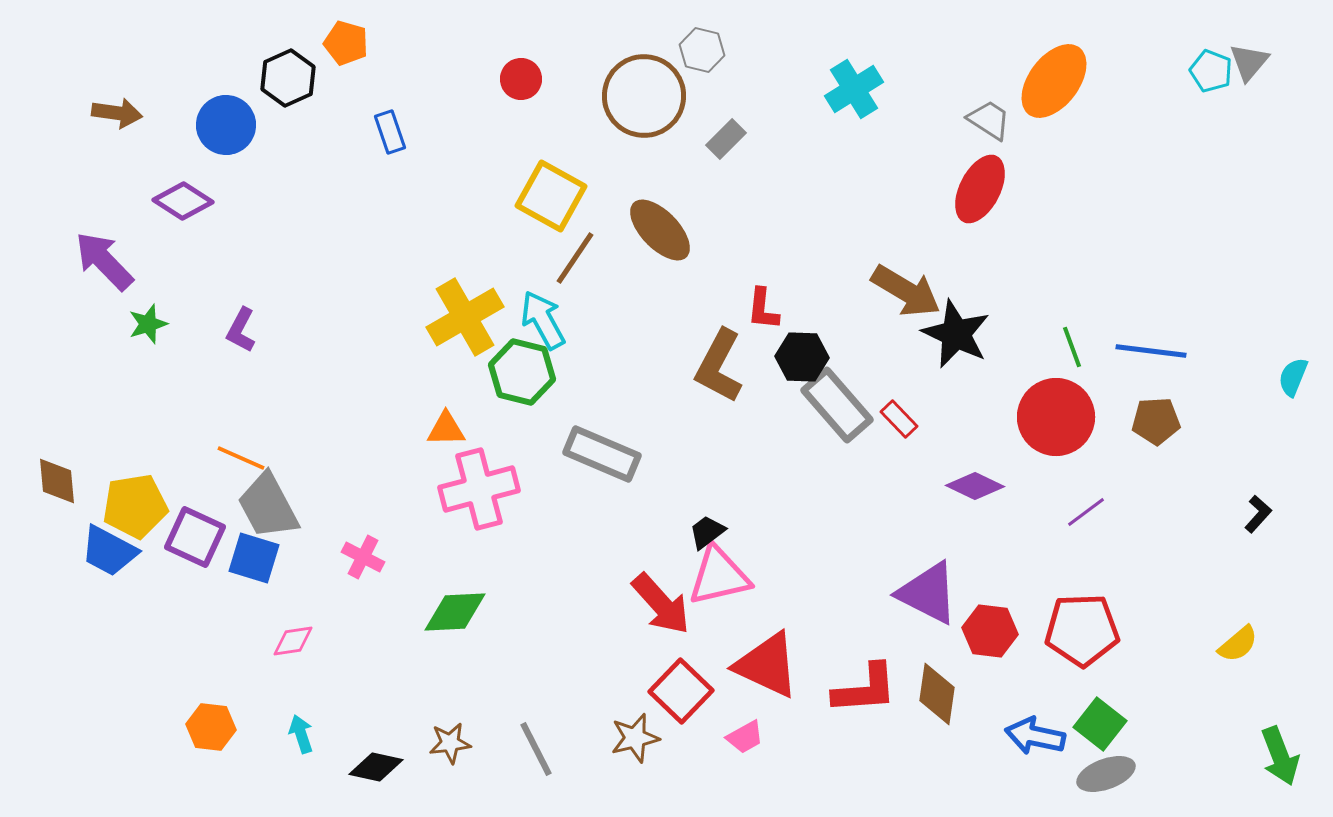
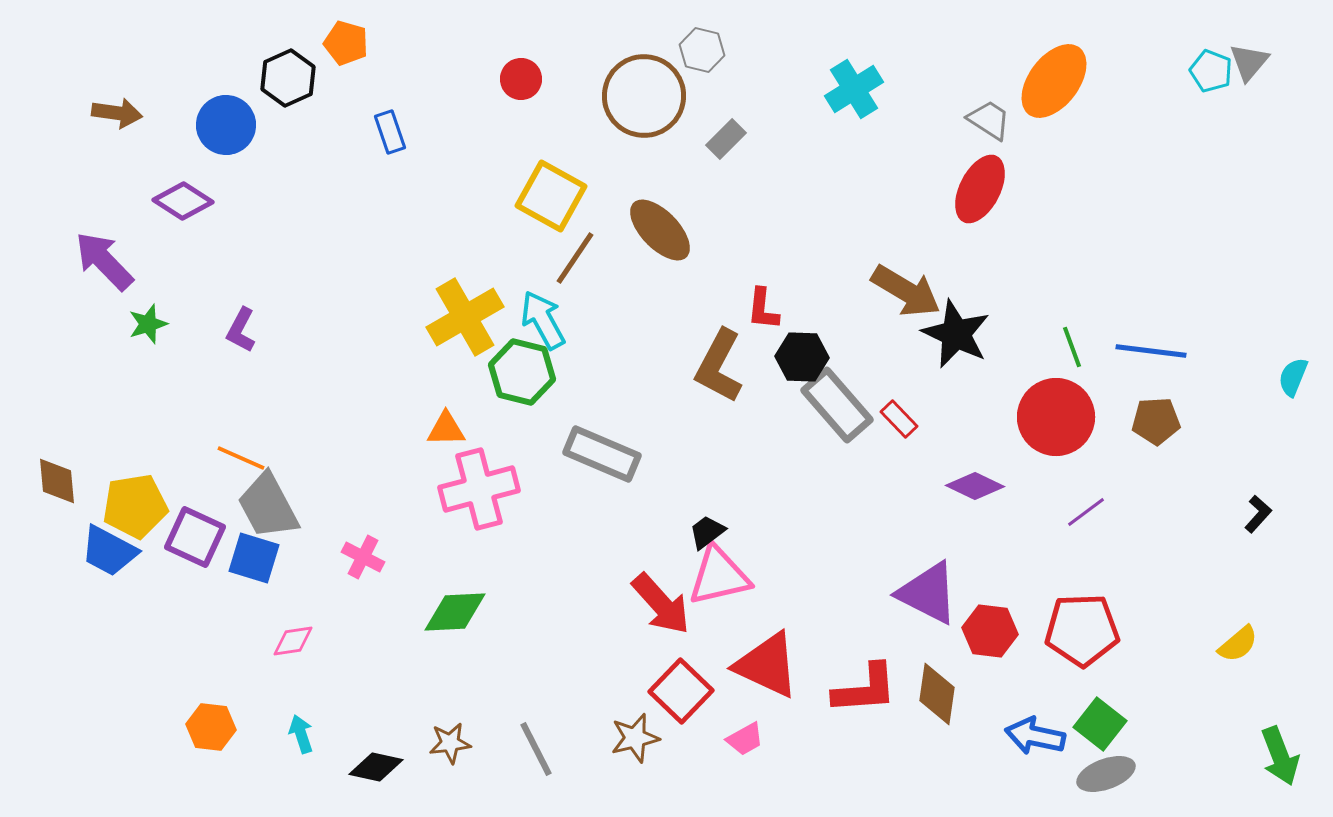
pink trapezoid at (745, 737): moved 2 px down
